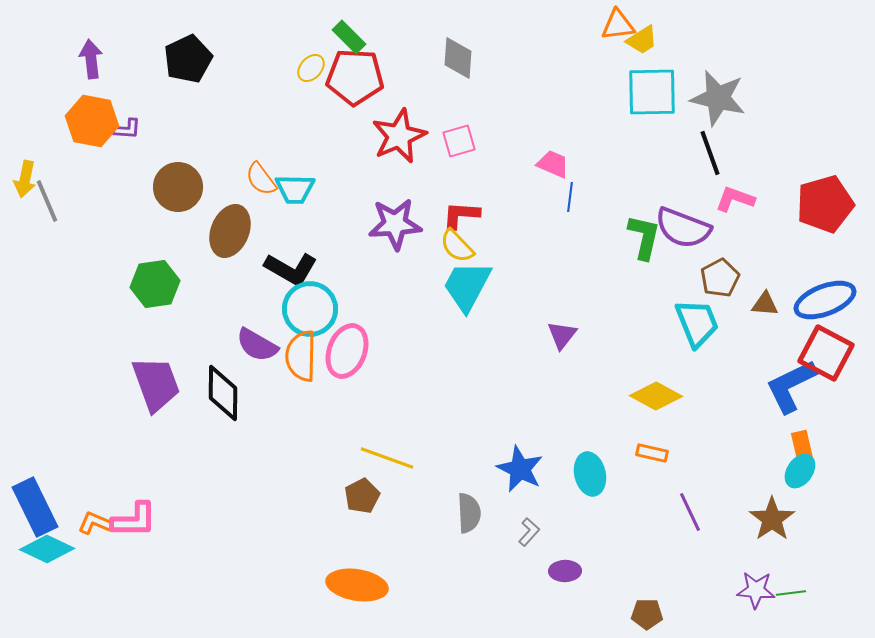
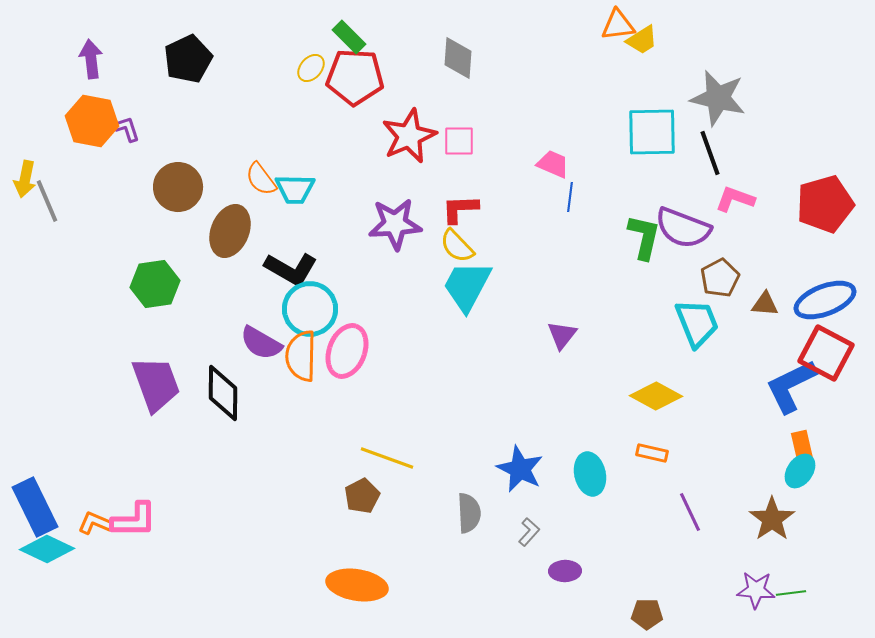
cyan square at (652, 92): moved 40 px down
purple L-shape at (127, 129): rotated 112 degrees counterclockwise
red star at (399, 136): moved 10 px right
pink square at (459, 141): rotated 16 degrees clockwise
red L-shape at (461, 215): moved 1 px left, 6 px up; rotated 6 degrees counterclockwise
purple semicircle at (257, 345): moved 4 px right, 2 px up
